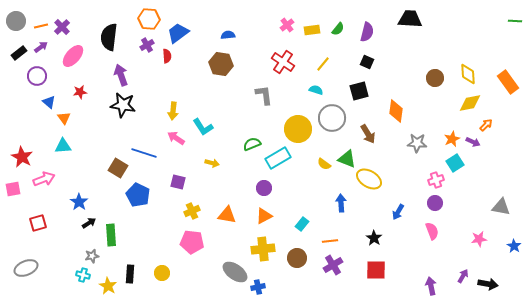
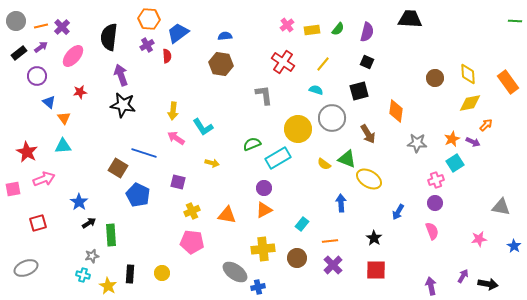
blue semicircle at (228, 35): moved 3 px left, 1 px down
red star at (22, 157): moved 5 px right, 5 px up
orange triangle at (264, 216): moved 6 px up
purple cross at (333, 265): rotated 12 degrees counterclockwise
